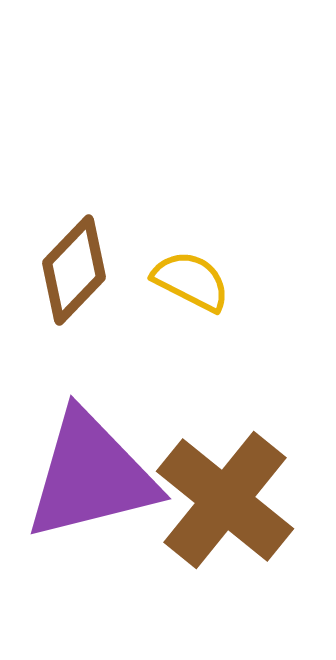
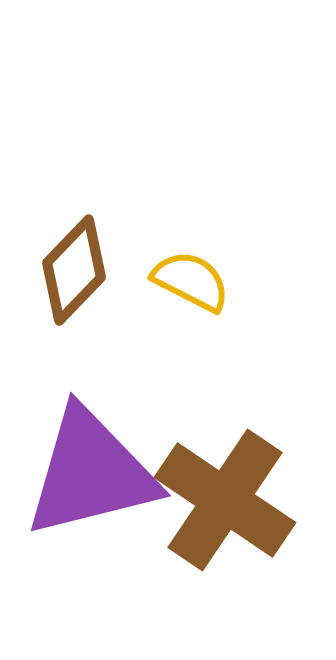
purple triangle: moved 3 px up
brown cross: rotated 5 degrees counterclockwise
